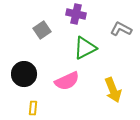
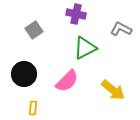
gray square: moved 8 px left
pink semicircle: rotated 20 degrees counterclockwise
yellow arrow: rotated 30 degrees counterclockwise
